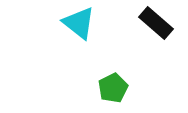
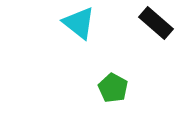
green pentagon: rotated 16 degrees counterclockwise
